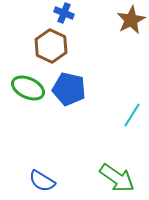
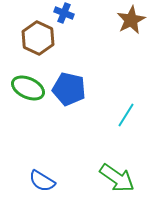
brown hexagon: moved 13 px left, 8 px up
cyan line: moved 6 px left
